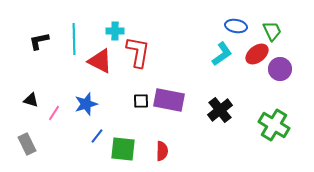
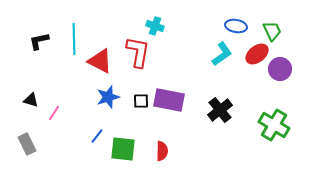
cyan cross: moved 40 px right, 5 px up; rotated 18 degrees clockwise
blue star: moved 22 px right, 7 px up
